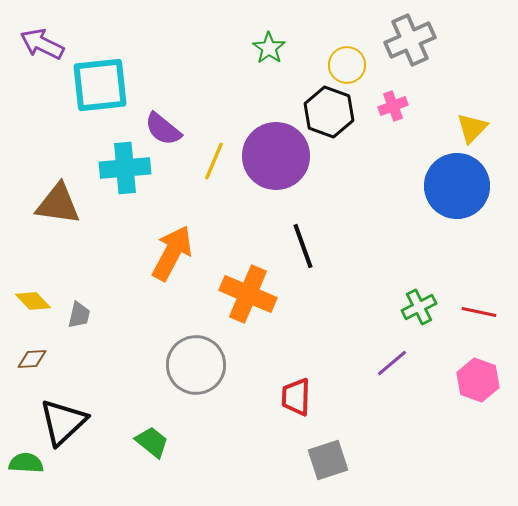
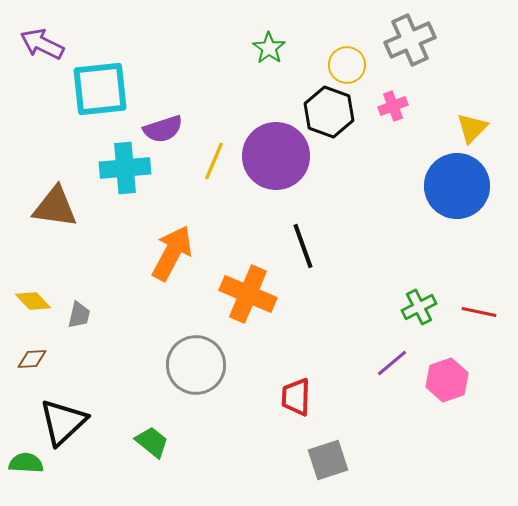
cyan square: moved 4 px down
purple semicircle: rotated 57 degrees counterclockwise
brown triangle: moved 3 px left, 3 px down
pink hexagon: moved 31 px left; rotated 21 degrees clockwise
